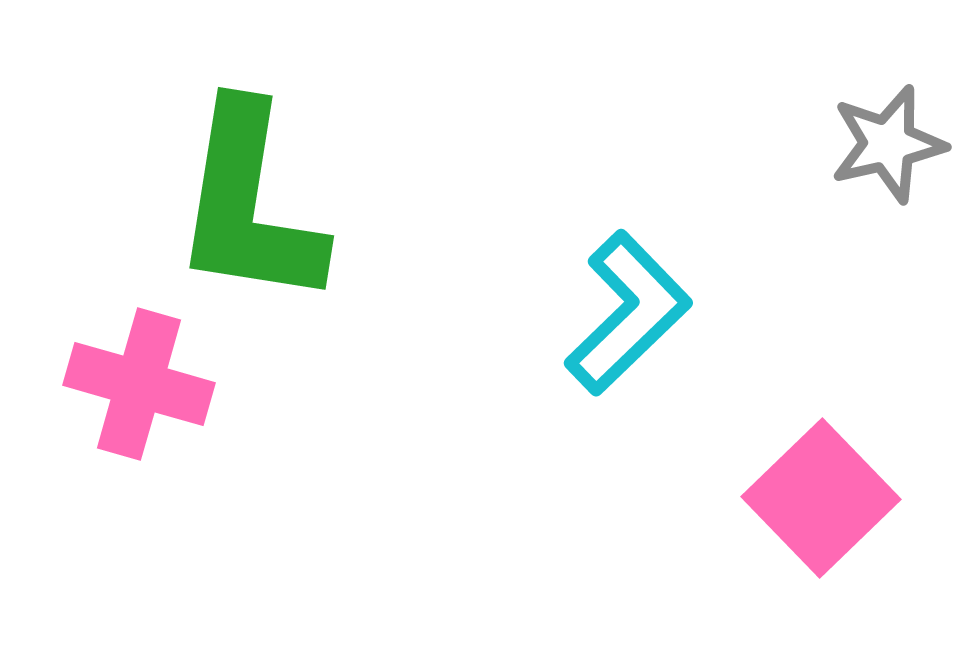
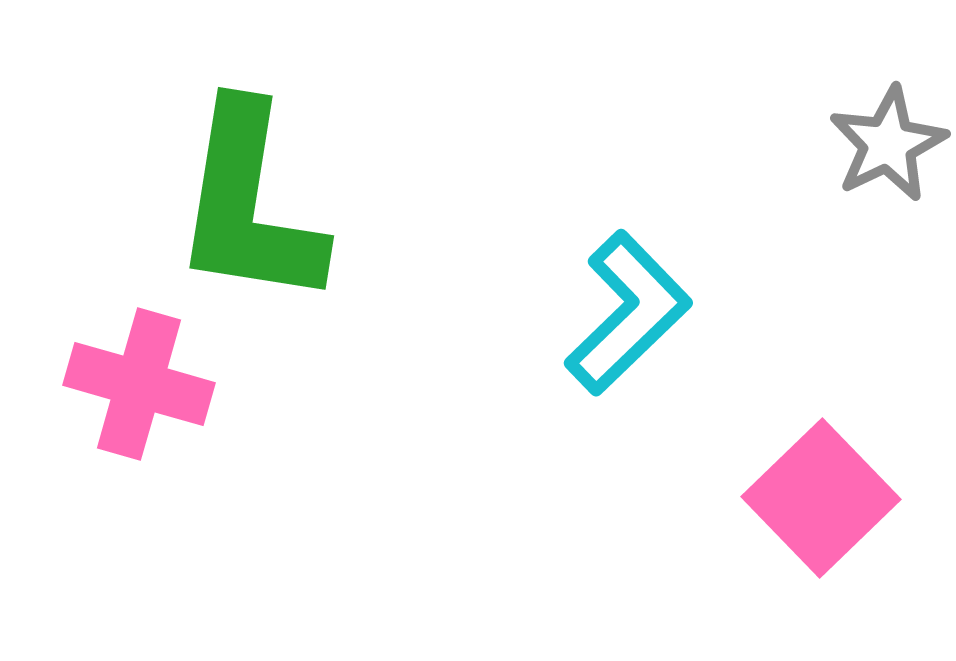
gray star: rotated 13 degrees counterclockwise
